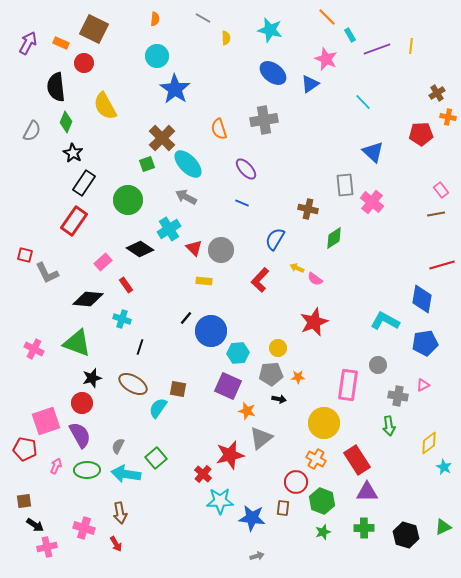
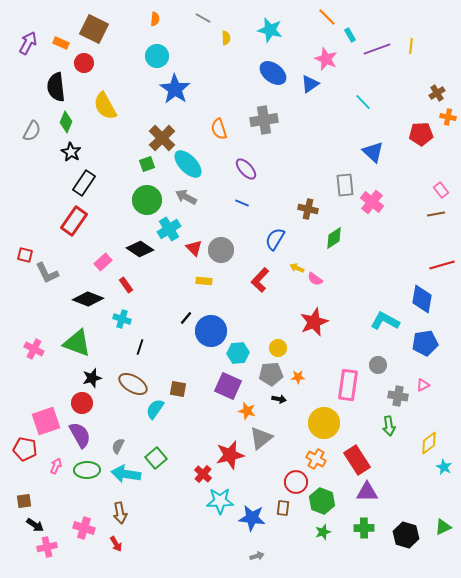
black star at (73, 153): moved 2 px left, 1 px up
green circle at (128, 200): moved 19 px right
black diamond at (88, 299): rotated 16 degrees clockwise
cyan semicircle at (158, 408): moved 3 px left, 1 px down
